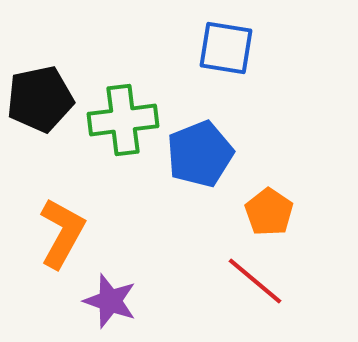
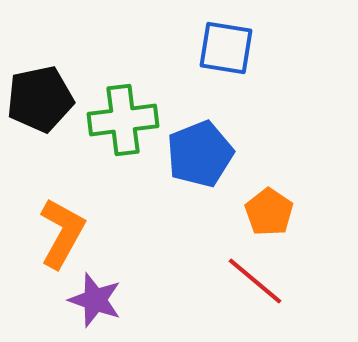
purple star: moved 15 px left, 1 px up
